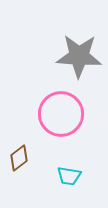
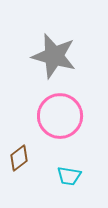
gray star: moved 25 px left; rotated 12 degrees clockwise
pink circle: moved 1 px left, 2 px down
